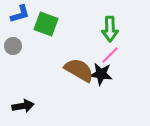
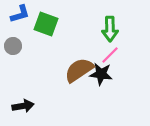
brown semicircle: rotated 64 degrees counterclockwise
